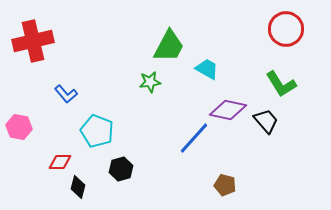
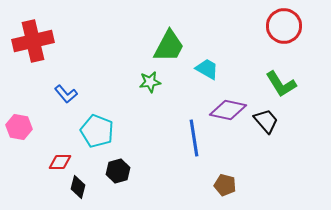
red circle: moved 2 px left, 3 px up
blue line: rotated 51 degrees counterclockwise
black hexagon: moved 3 px left, 2 px down
